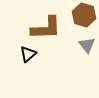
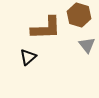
brown hexagon: moved 5 px left
black triangle: moved 3 px down
